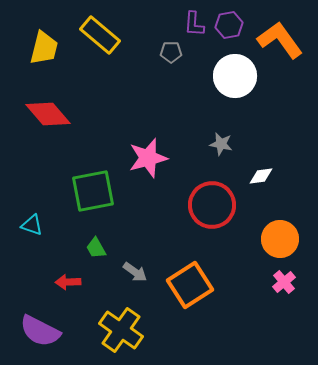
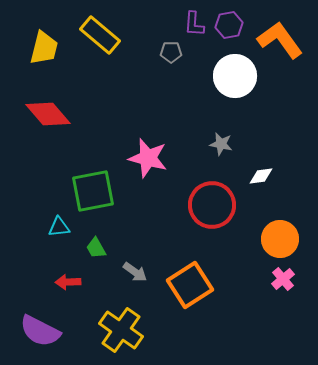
pink star: rotated 30 degrees clockwise
cyan triangle: moved 27 px right, 2 px down; rotated 25 degrees counterclockwise
pink cross: moved 1 px left, 3 px up
